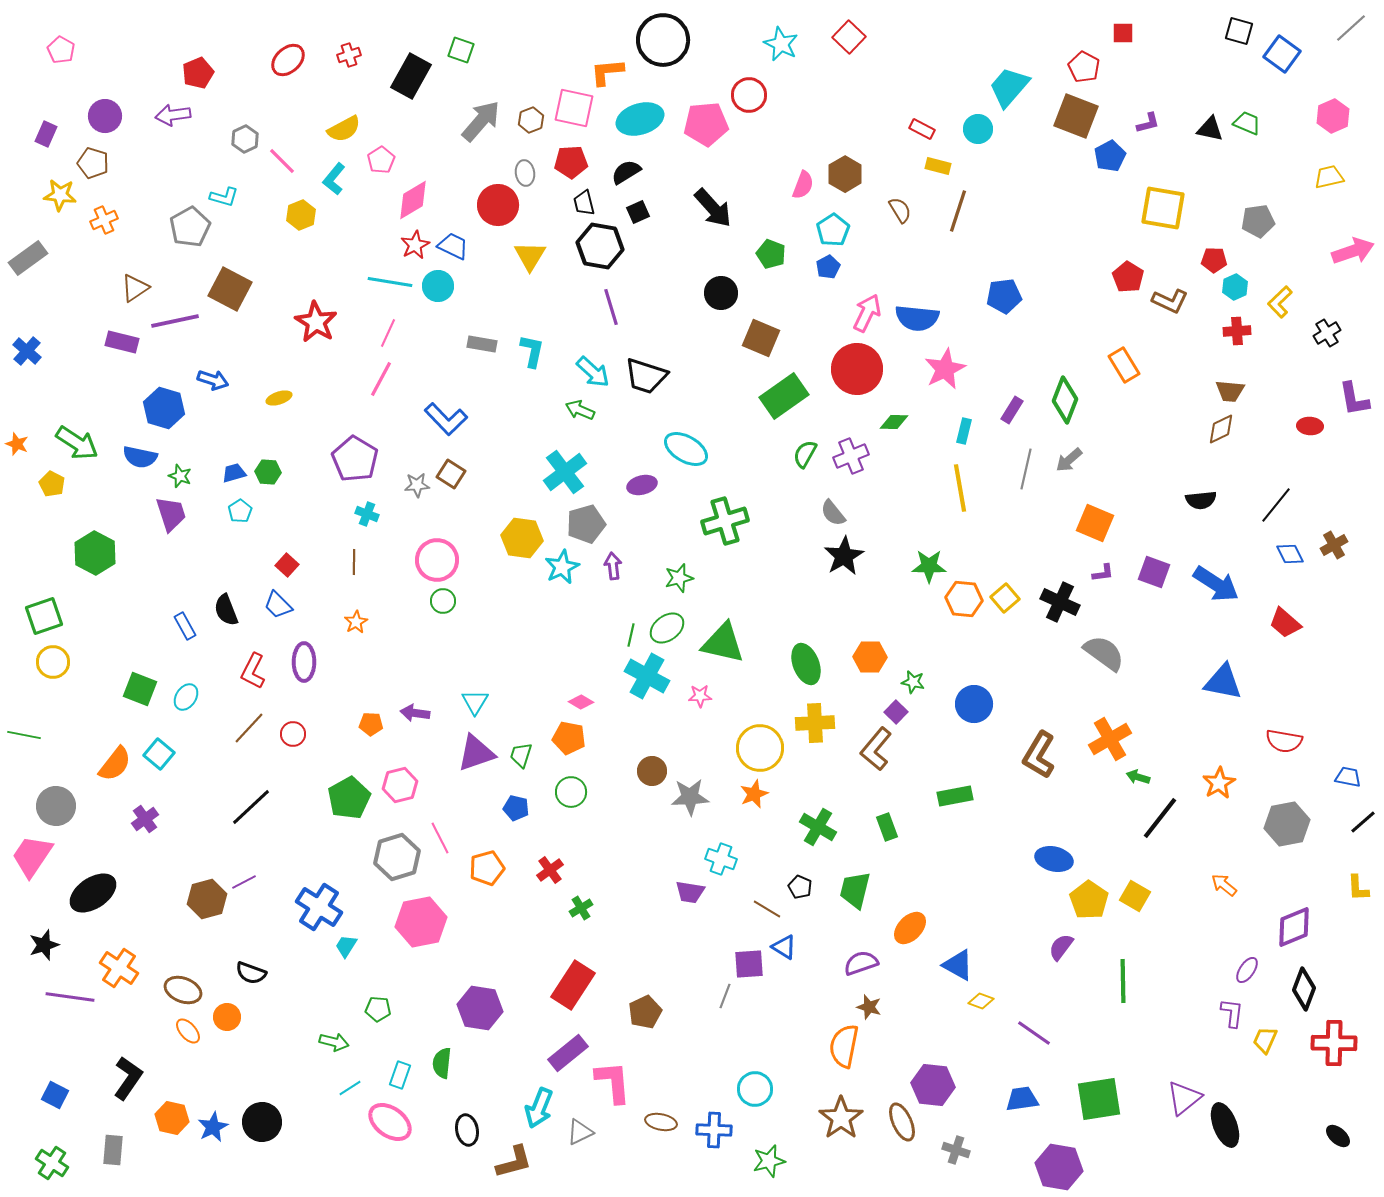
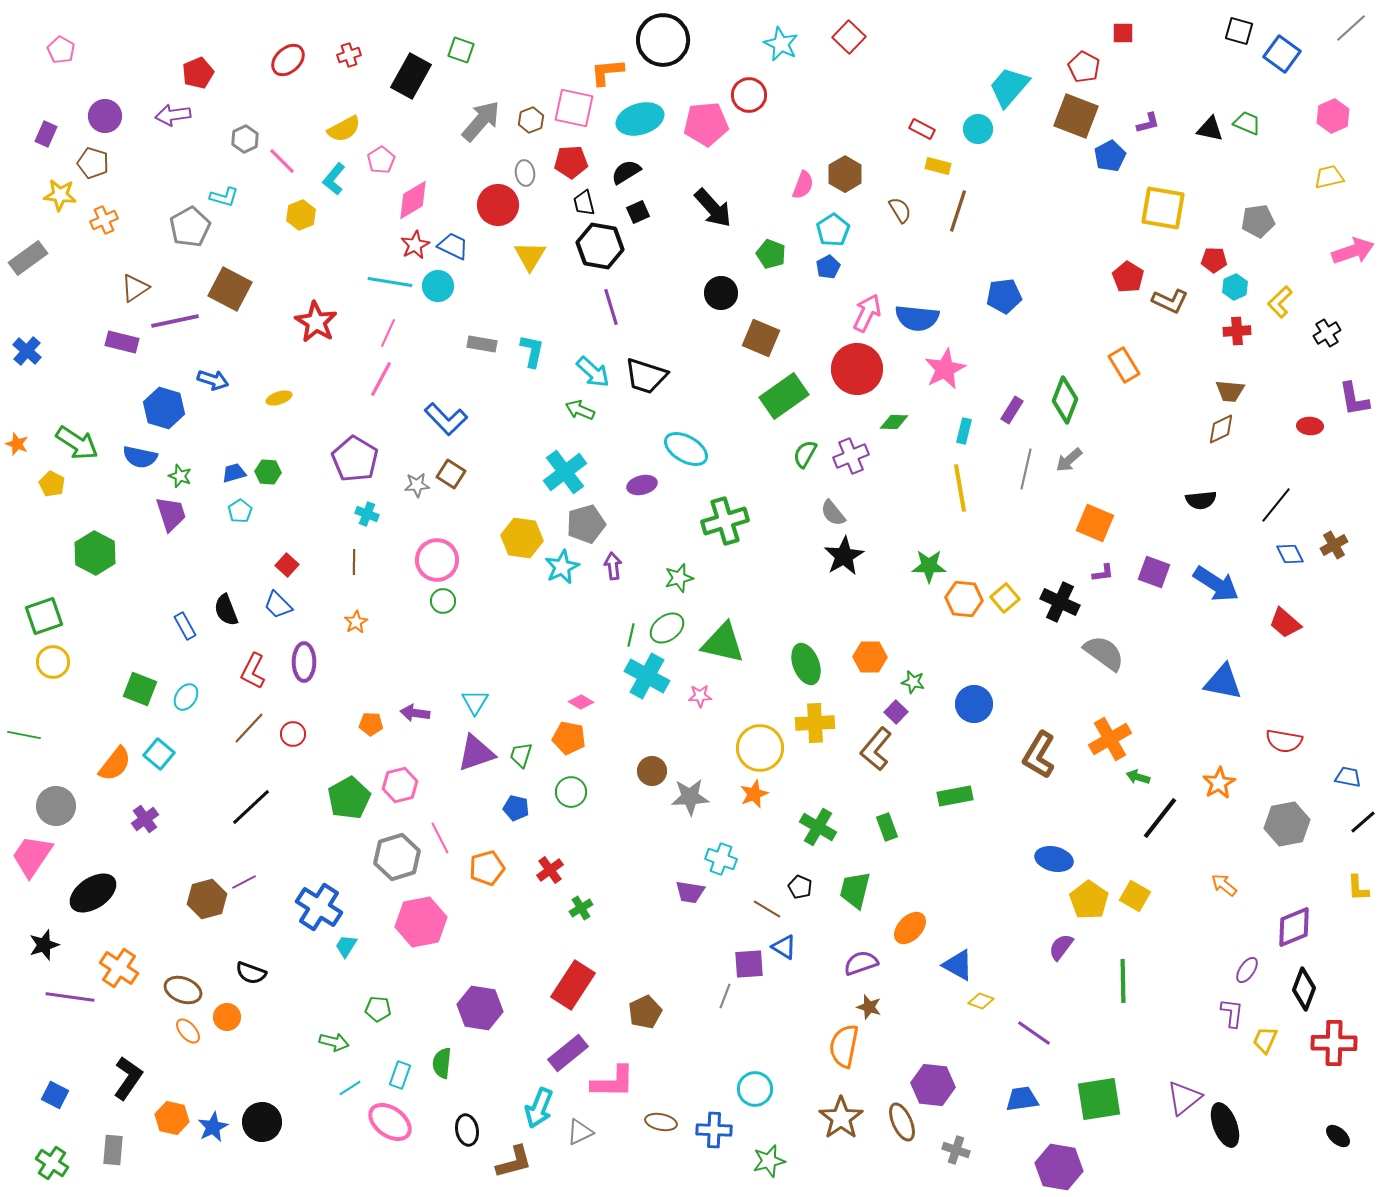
pink L-shape at (613, 1082): rotated 96 degrees clockwise
